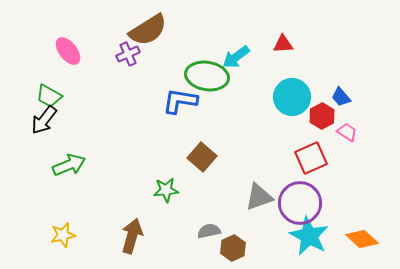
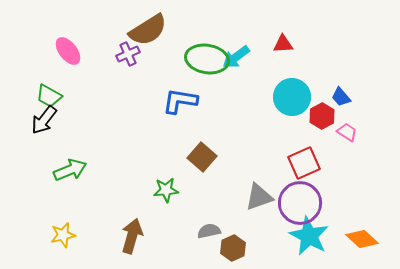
green ellipse: moved 17 px up
red square: moved 7 px left, 5 px down
green arrow: moved 1 px right, 5 px down
